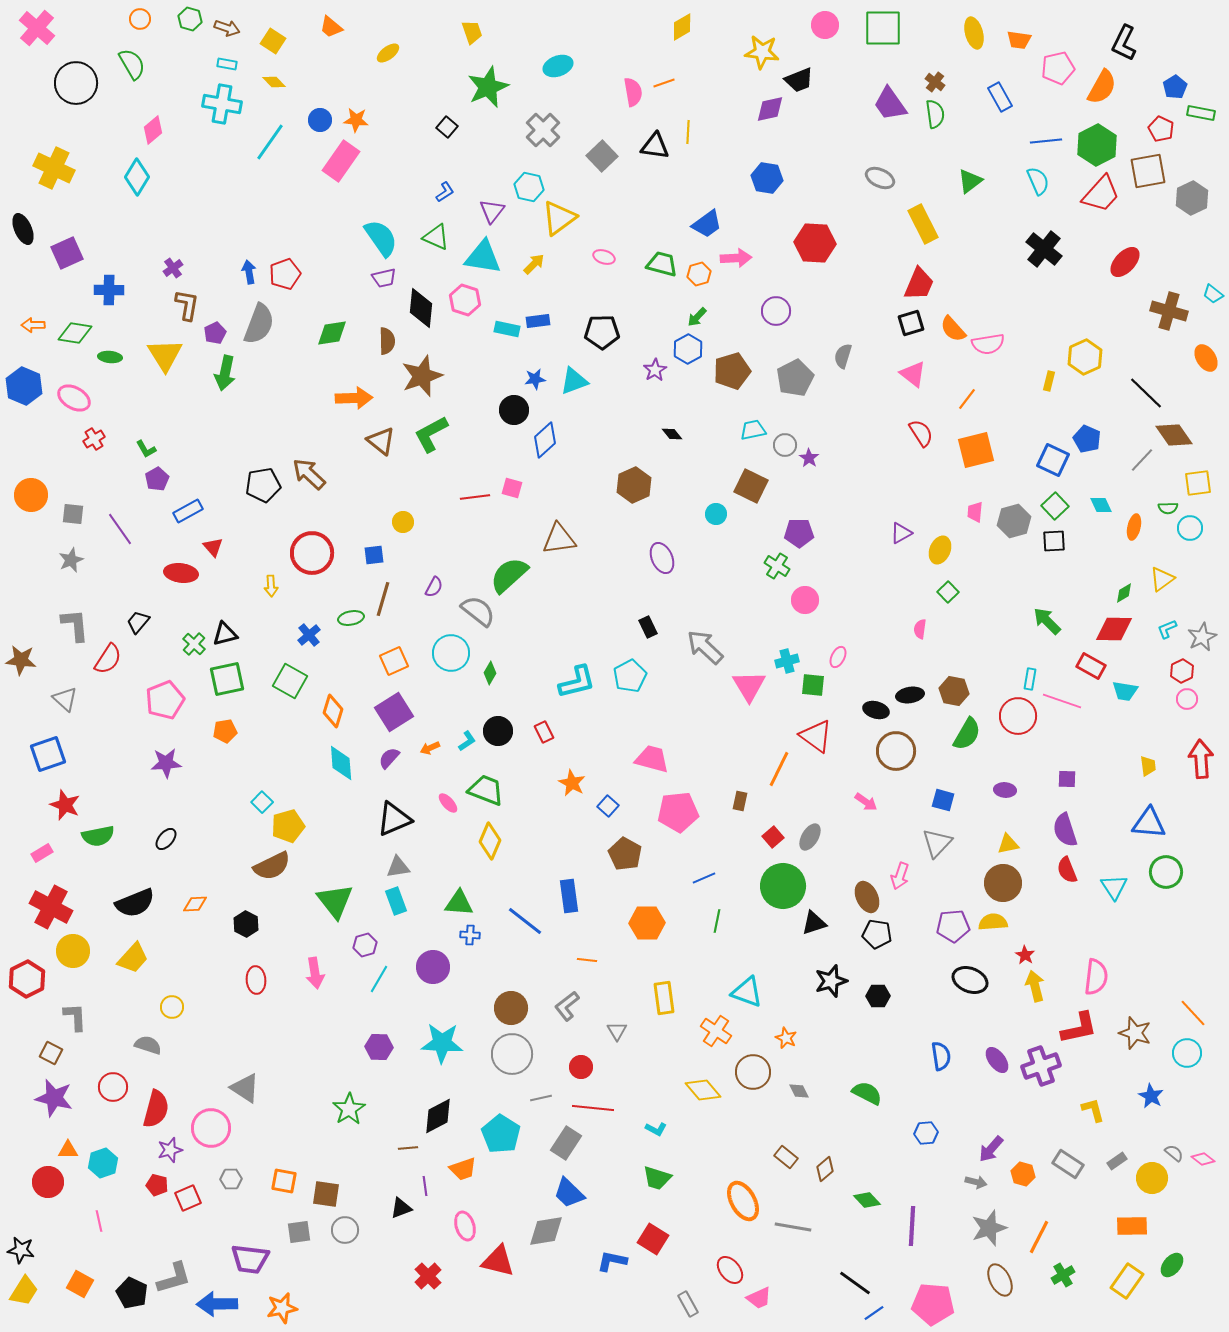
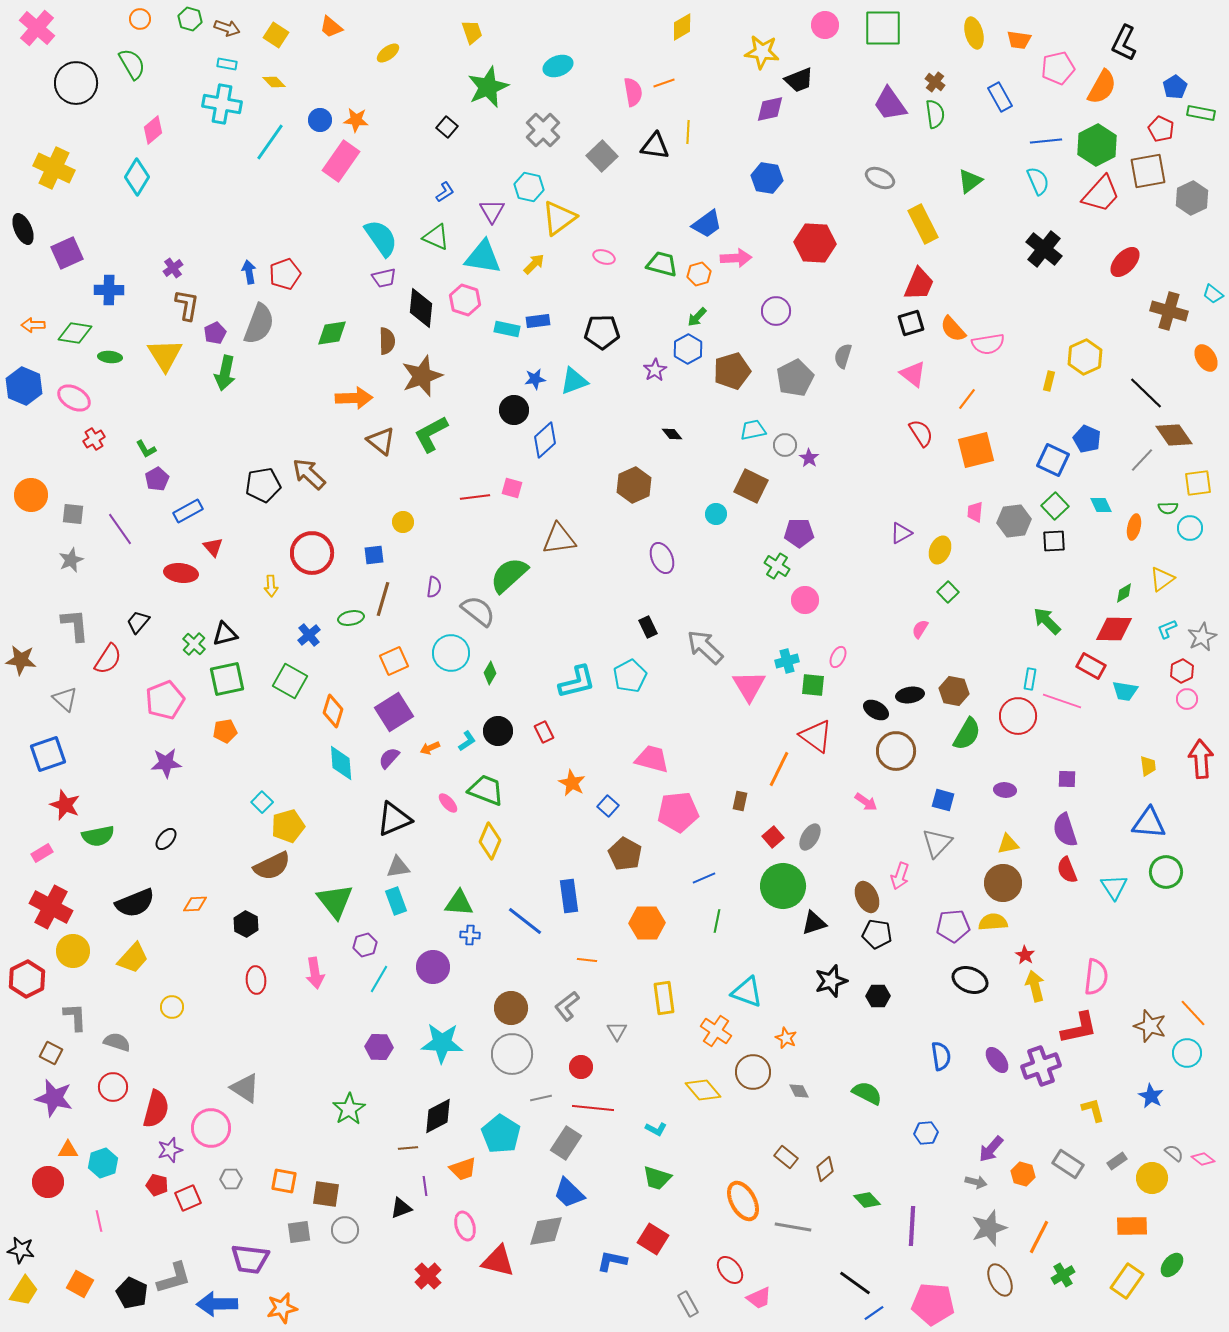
yellow square at (273, 41): moved 3 px right, 6 px up
purple triangle at (492, 211): rotated 8 degrees counterclockwise
gray hexagon at (1014, 521): rotated 8 degrees clockwise
purple semicircle at (434, 587): rotated 20 degrees counterclockwise
pink semicircle at (920, 629): rotated 24 degrees clockwise
black ellipse at (876, 710): rotated 15 degrees clockwise
brown star at (1135, 1033): moved 15 px right, 7 px up
gray semicircle at (148, 1045): moved 31 px left, 3 px up
